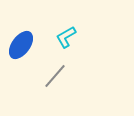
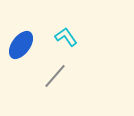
cyan L-shape: rotated 85 degrees clockwise
